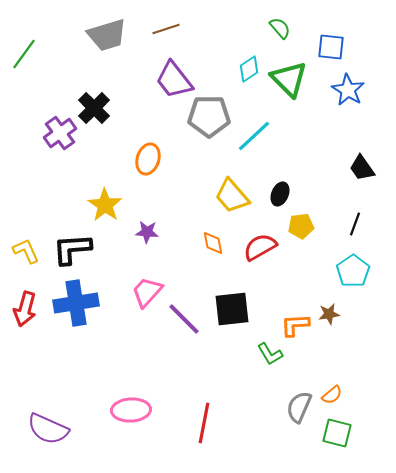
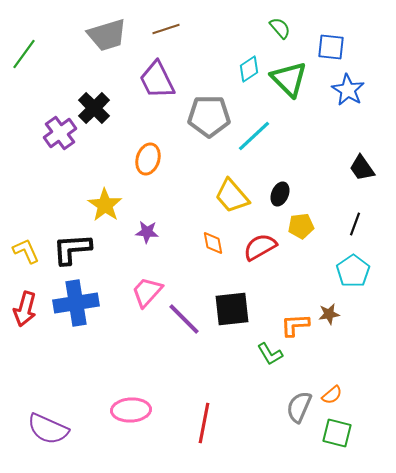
purple trapezoid: moved 17 px left; rotated 12 degrees clockwise
